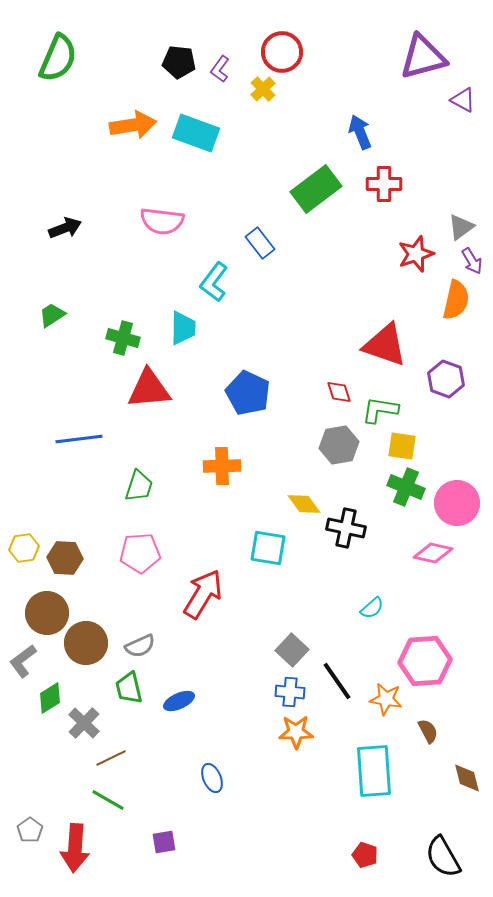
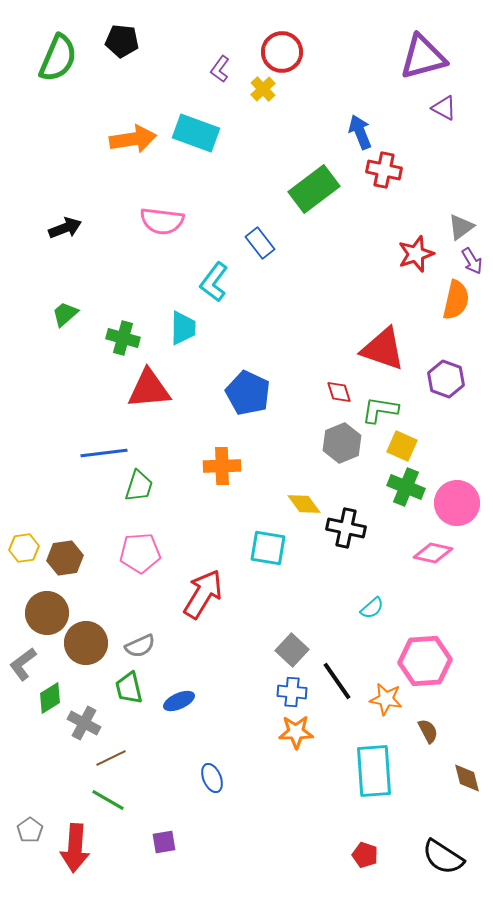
black pentagon at (179, 62): moved 57 px left, 21 px up
purple triangle at (463, 100): moved 19 px left, 8 px down
orange arrow at (133, 125): moved 14 px down
red cross at (384, 184): moved 14 px up; rotated 12 degrees clockwise
green rectangle at (316, 189): moved 2 px left
green trapezoid at (52, 315): moved 13 px right, 1 px up; rotated 8 degrees counterclockwise
red triangle at (385, 345): moved 2 px left, 4 px down
blue line at (79, 439): moved 25 px right, 14 px down
gray hexagon at (339, 445): moved 3 px right, 2 px up; rotated 12 degrees counterclockwise
yellow square at (402, 446): rotated 16 degrees clockwise
brown hexagon at (65, 558): rotated 12 degrees counterclockwise
gray L-shape at (23, 661): moved 3 px down
blue cross at (290, 692): moved 2 px right
gray cross at (84, 723): rotated 16 degrees counterclockwise
black semicircle at (443, 857): rotated 27 degrees counterclockwise
